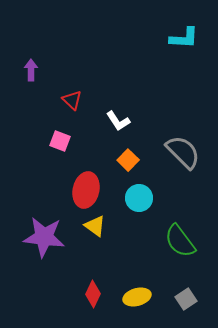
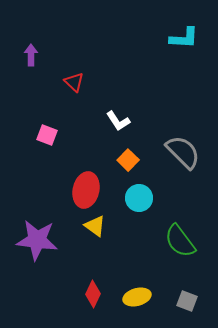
purple arrow: moved 15 px up
red triangle: moved 2 px right, 18 px up
pink square: moved 13 px left, 6 px up
purple star: moved 7 px left, 3 px down
gray square: moved 1 px right, 2 px down; rotated 35 degrees counterclockwise
